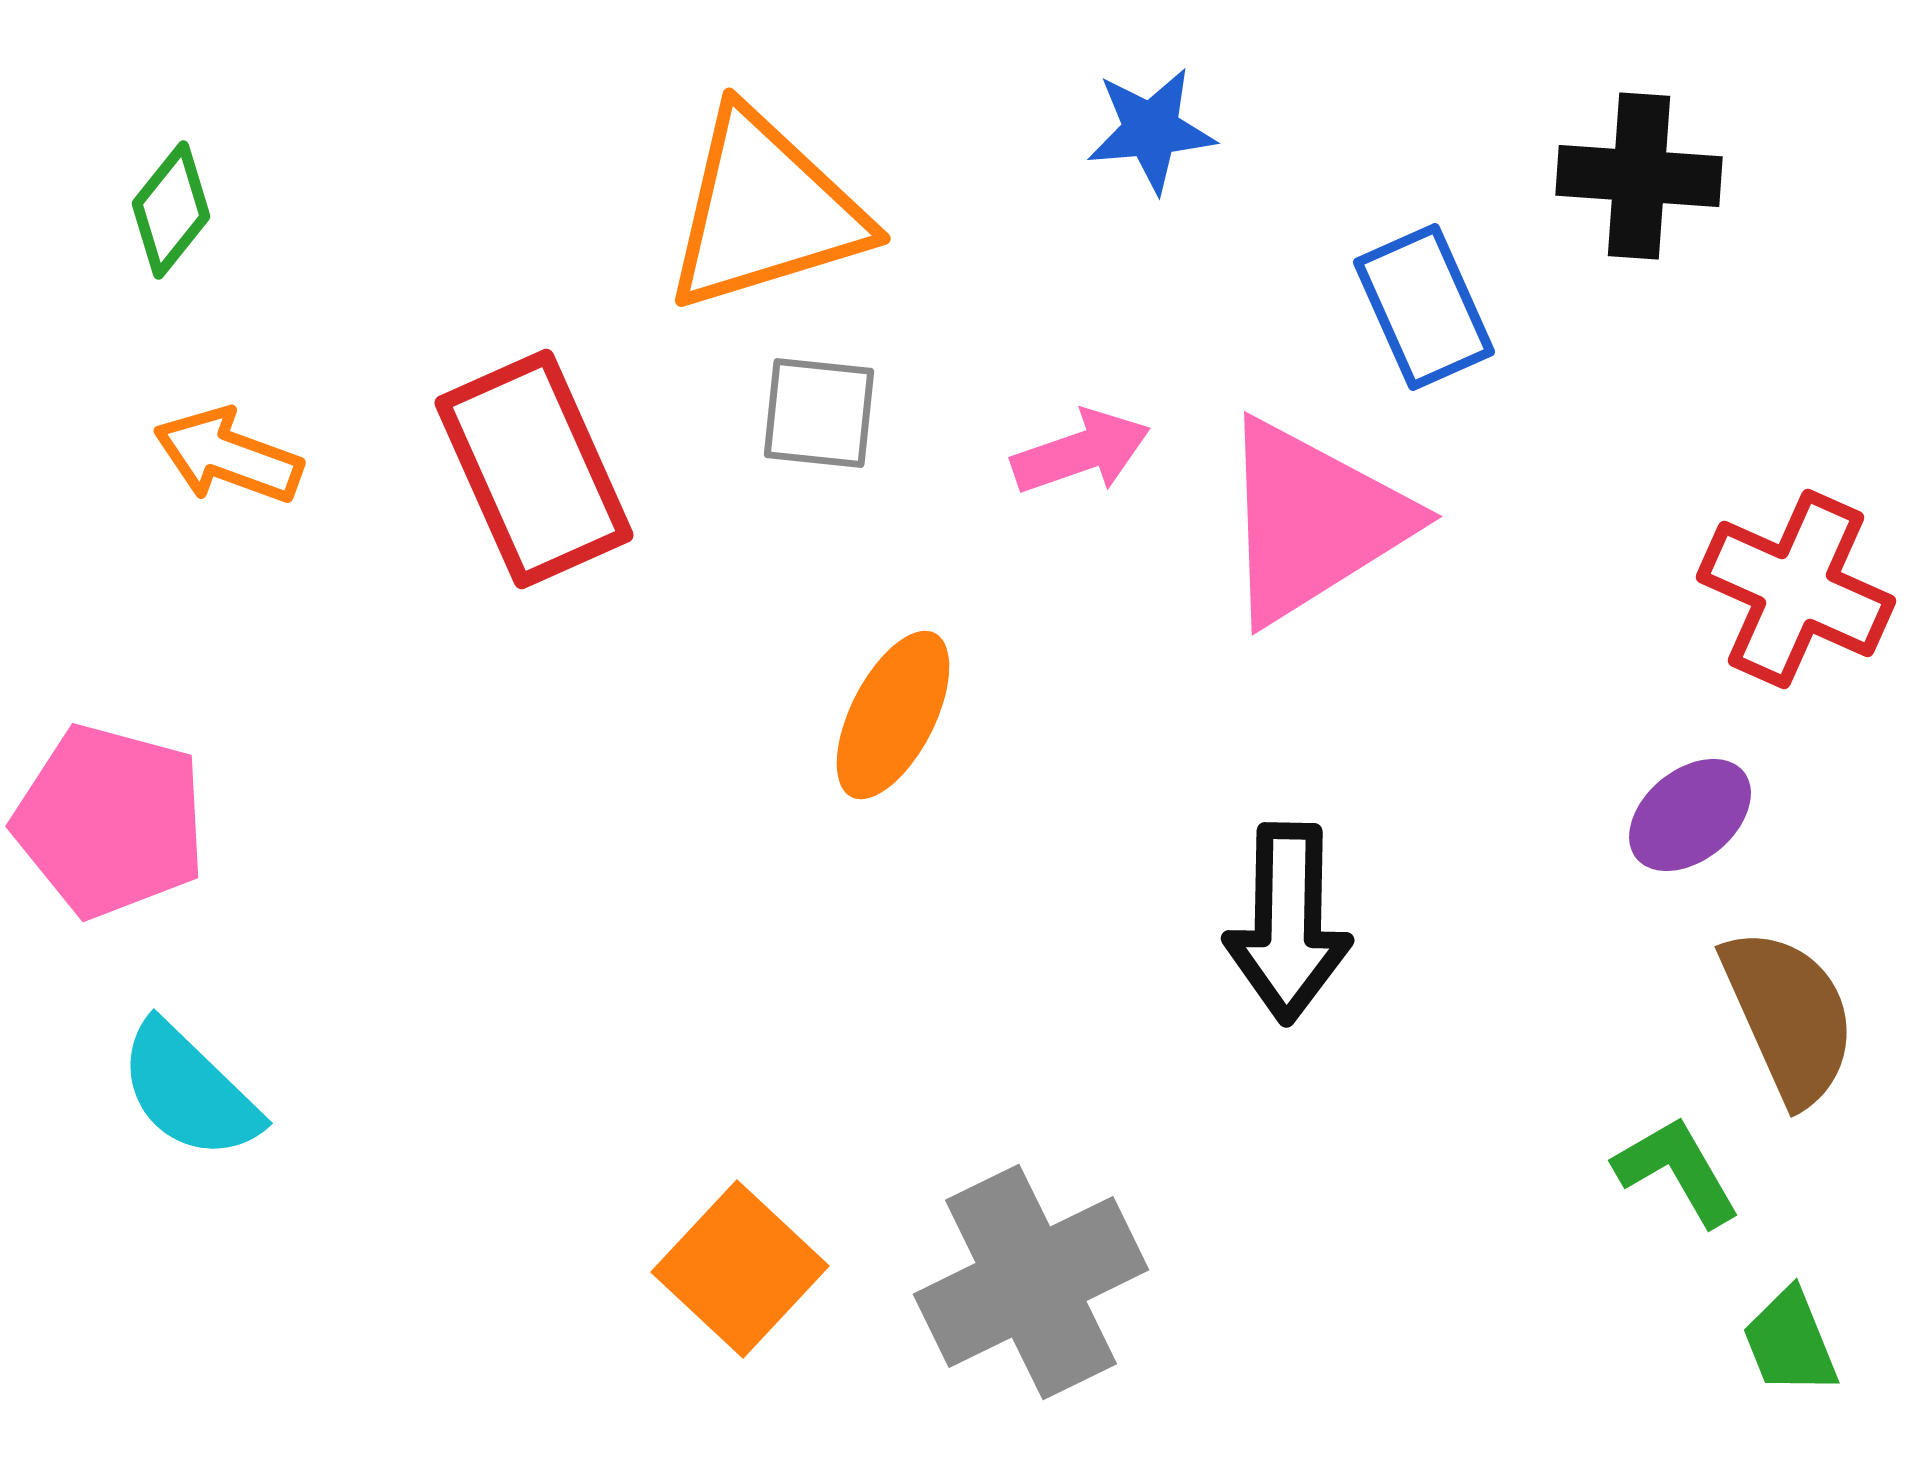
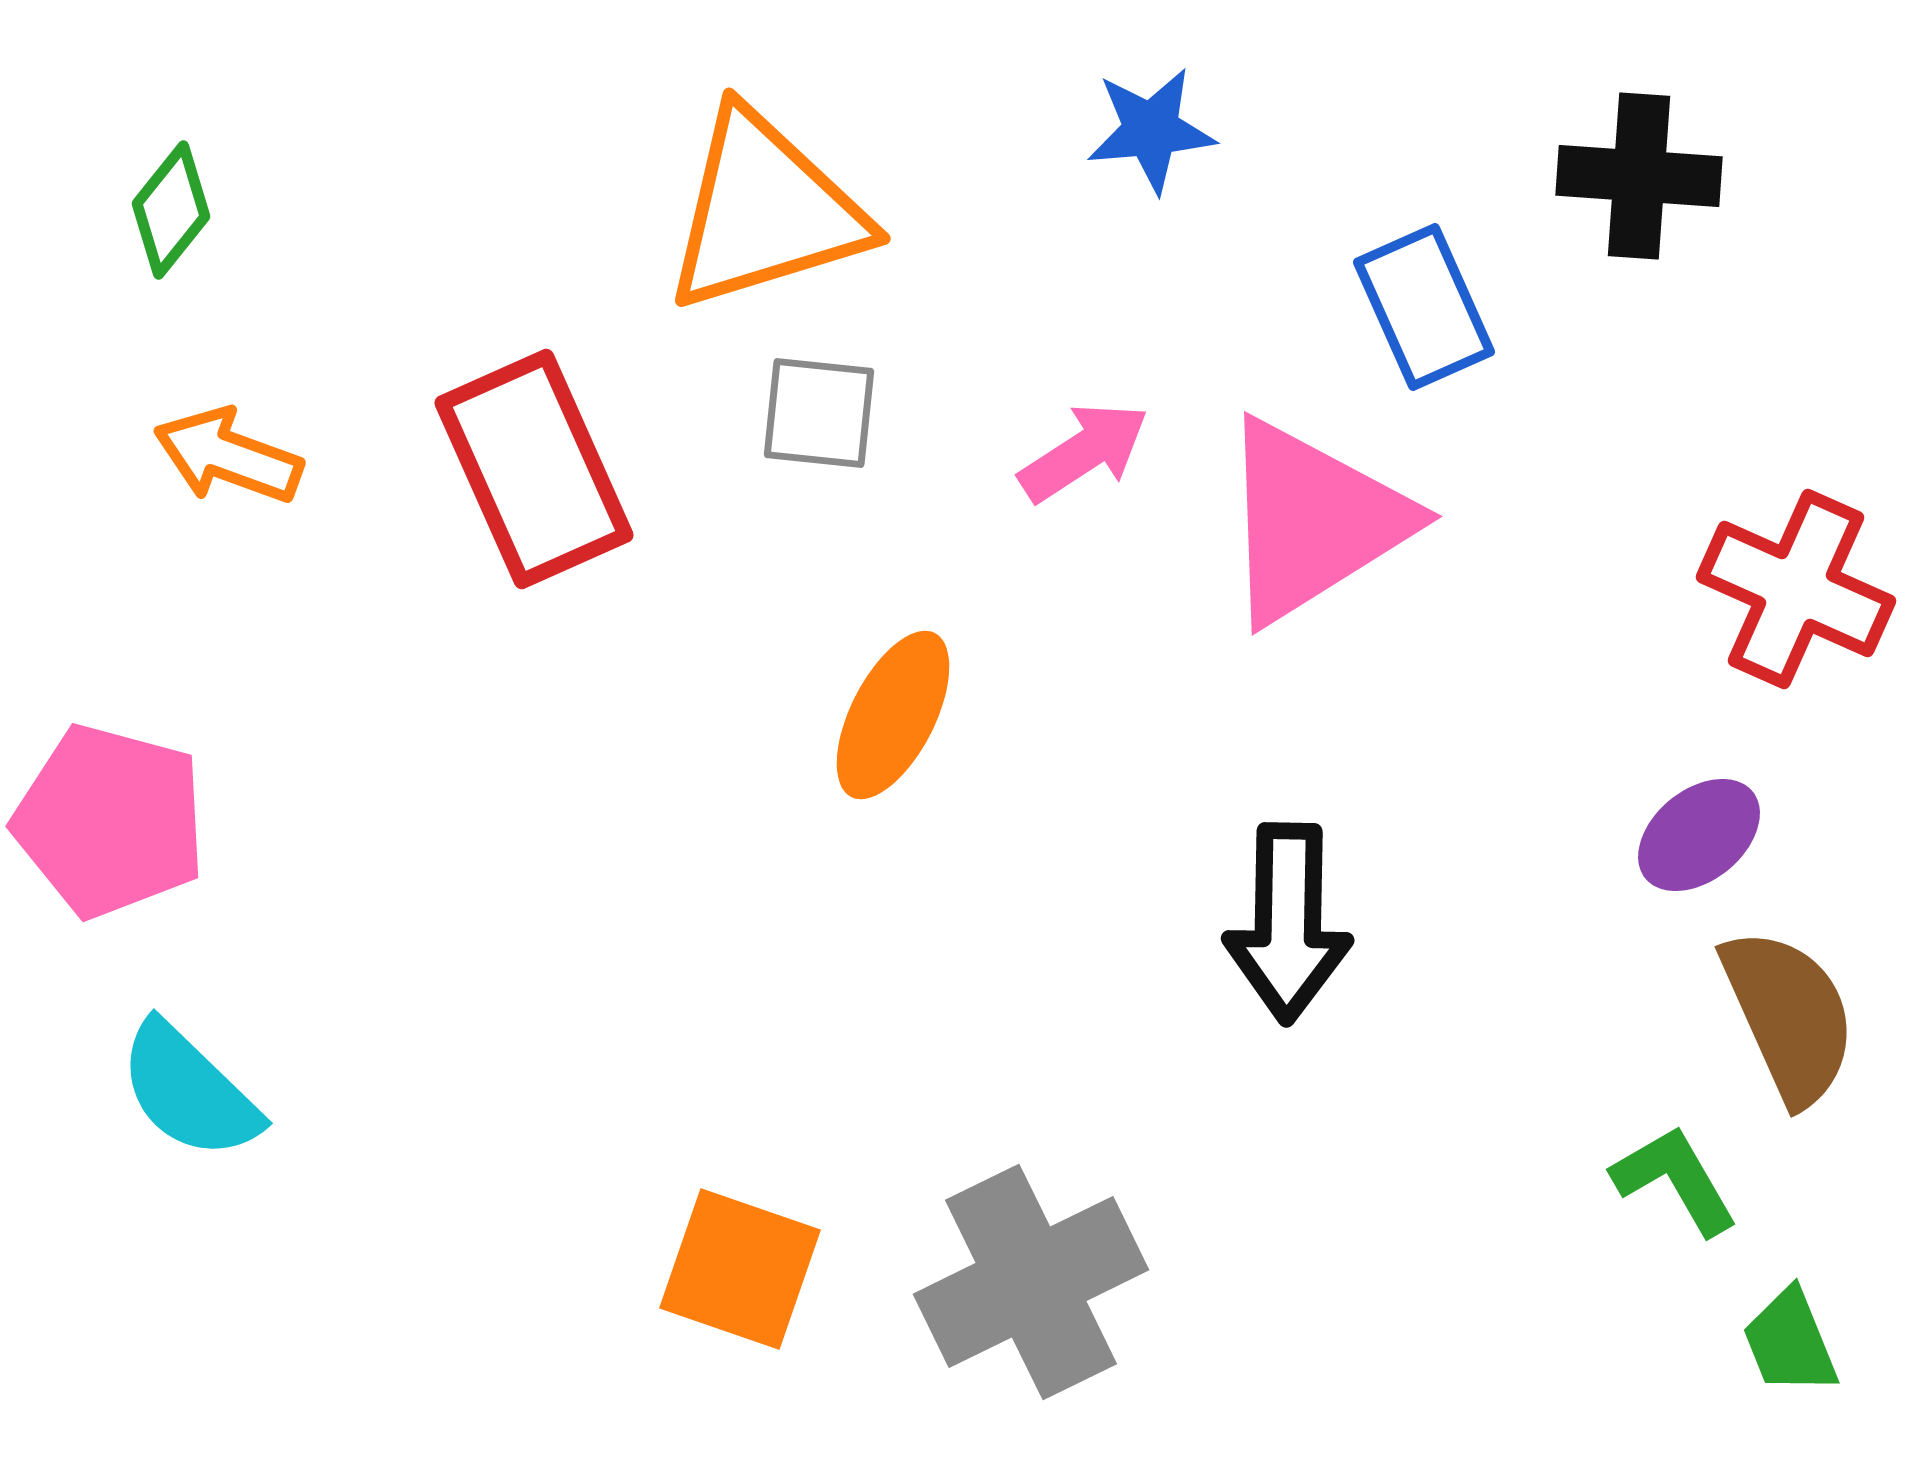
pink arrow: moved 3 px right; rotated 14 degrees counterclockwise
purple ellipse: moved 9 px right, 20 px down
green L-shape: moved 2 px left, 9 px down
orange square: rotated 24 degrees counterclockwise
